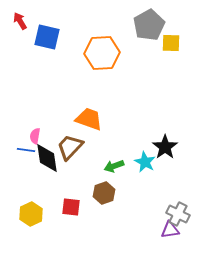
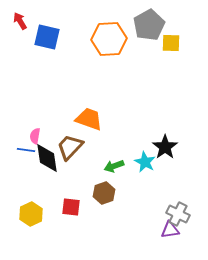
orange hexagon: moved 7 px right, 14 px up
